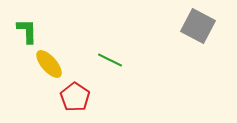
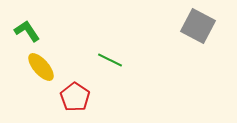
green L-shape: rotated 32 degrees counterclockwise
yellow ellipse: moved 8 px left, 3 px down
